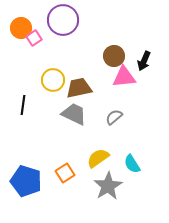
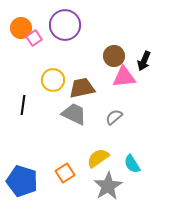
purple circle: moved 2 px right, 5 px down
brown trapezoid: moved 3 px right
blue pentagon: moved 4 px left
